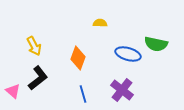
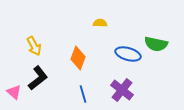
pink triangle: moved 1 px right, 1 px down
